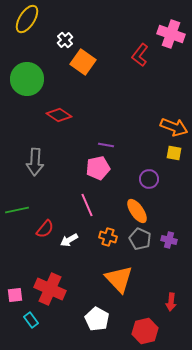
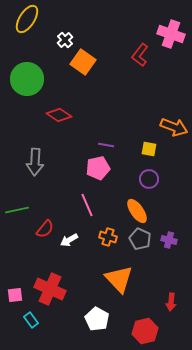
yellow square: moved 25 px left, 4 px up
